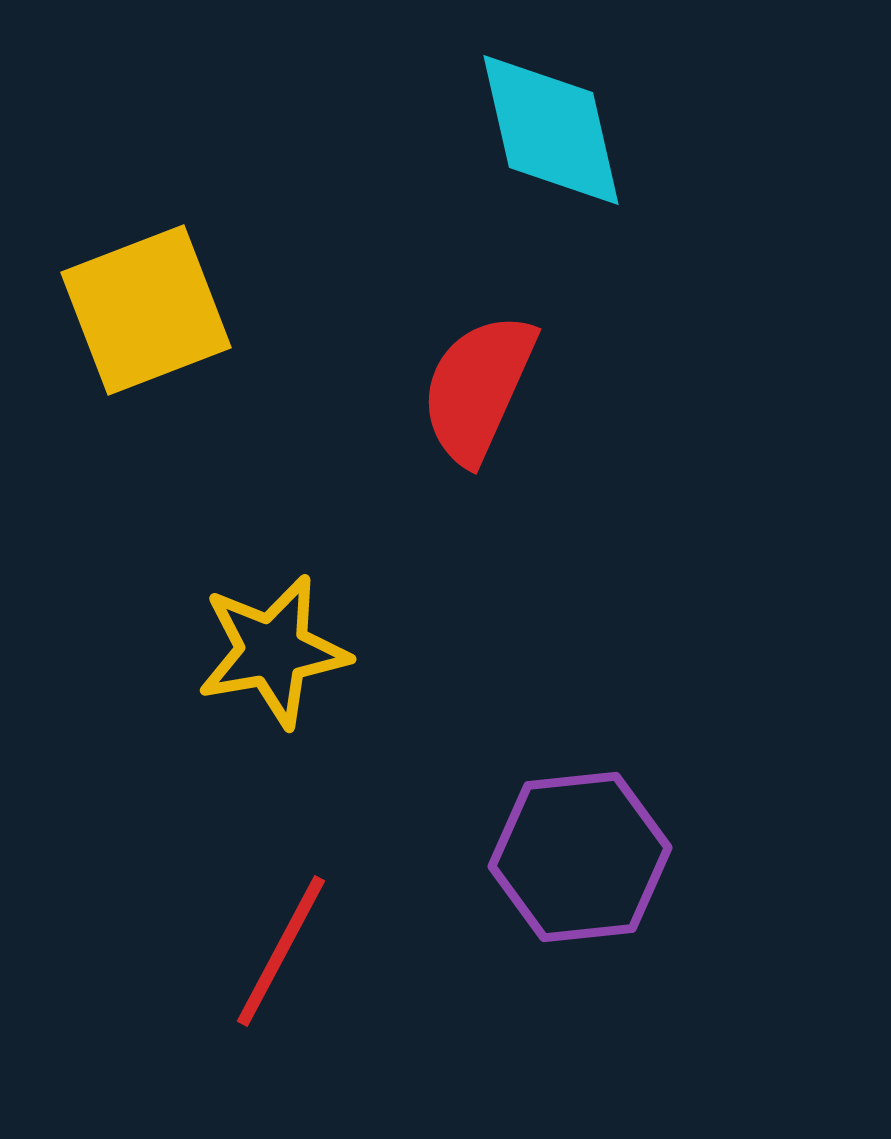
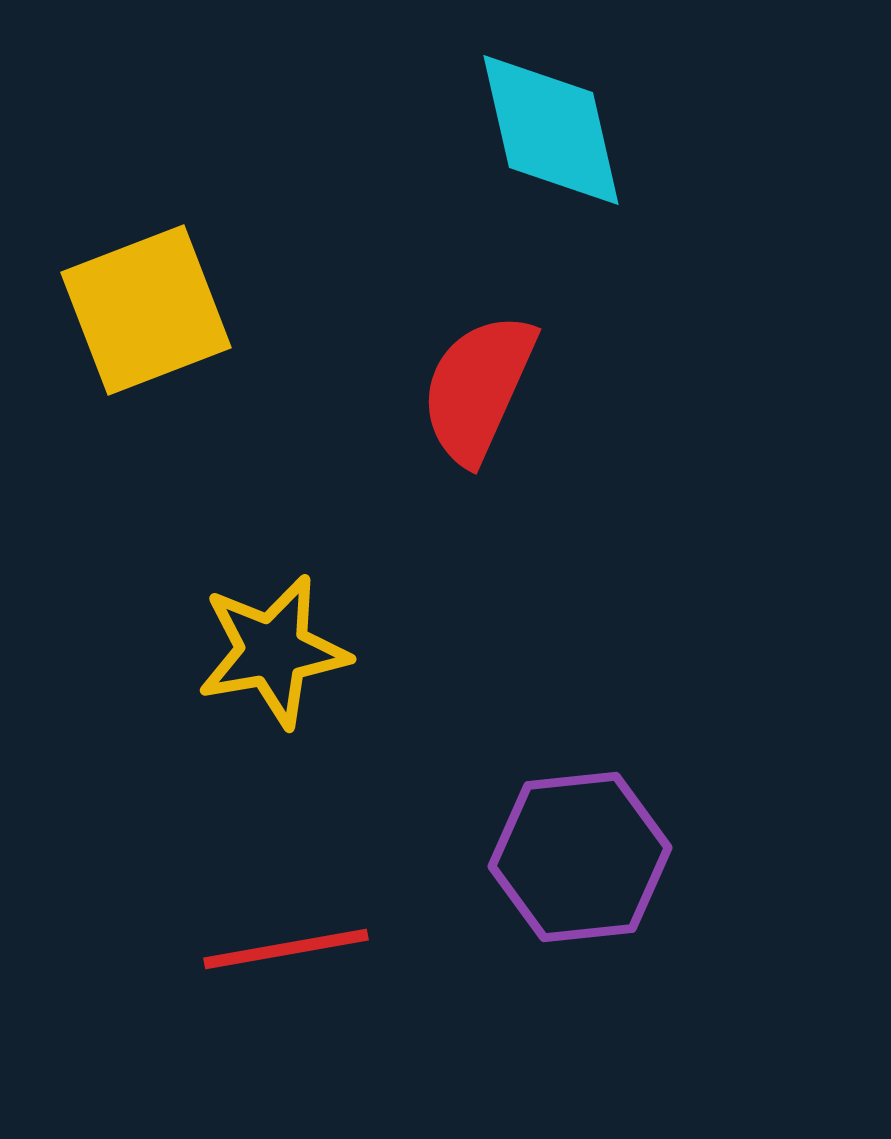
red line: moved 5 px right, 2 px up; rotated 52 degrees clockwise
